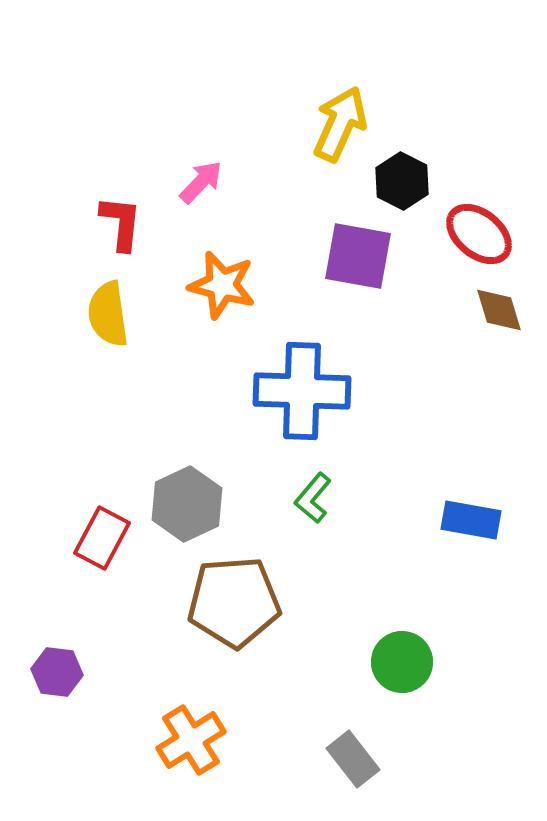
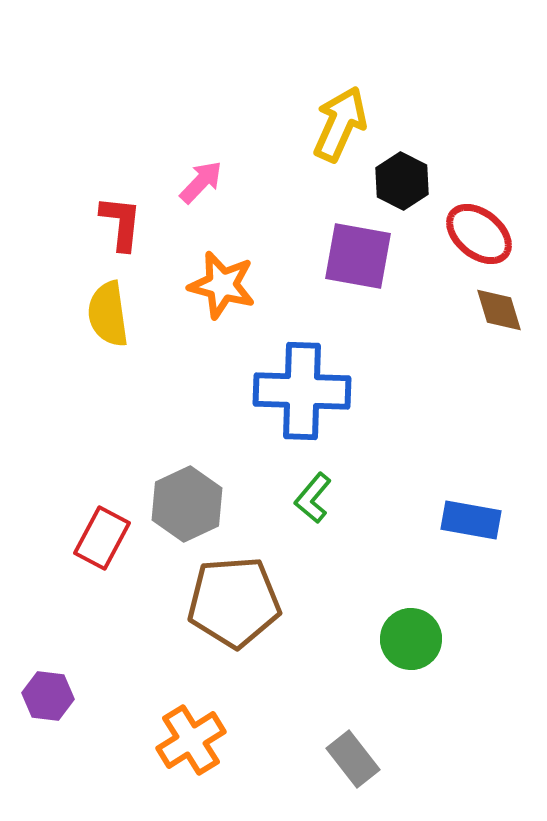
green circle: moved 9 px right, 23 px up
purple hexagon: moved 9 px left, 24 px down
